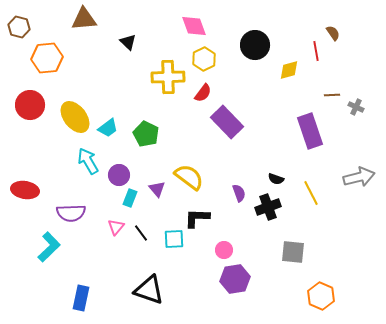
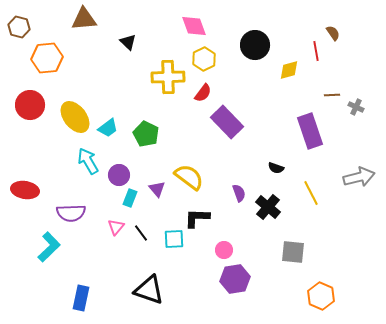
black semicircle at (276, 179): moved 11 px up
black cross at (268, 207): rotated 30 degrees counterclockwise
